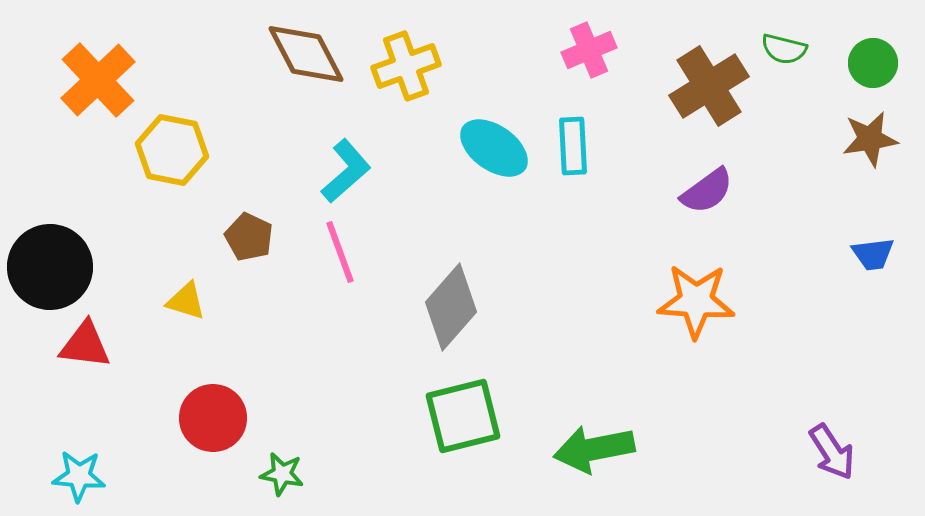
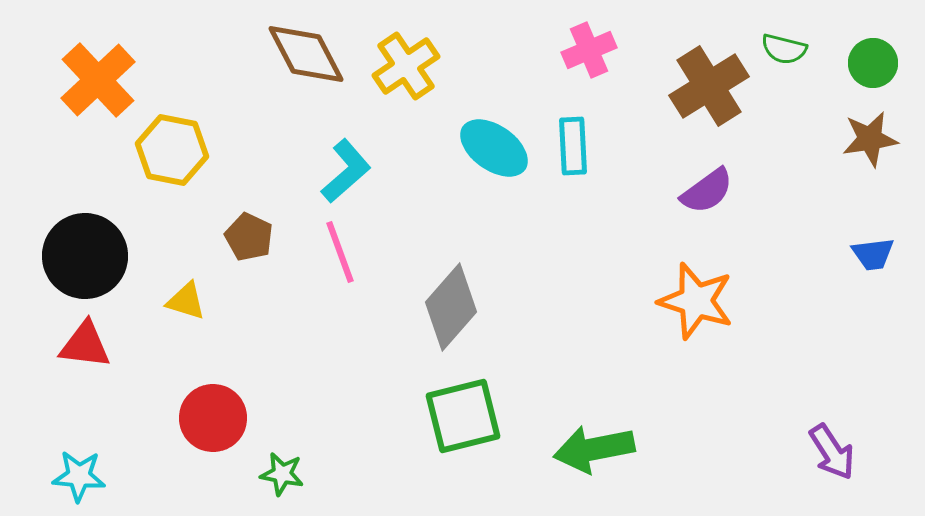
yellow cross: rotated 14 degrees counterclockwise
black circle: moved 35 px right, 11 px up
orange star: rotated 14 degrees clockwise
